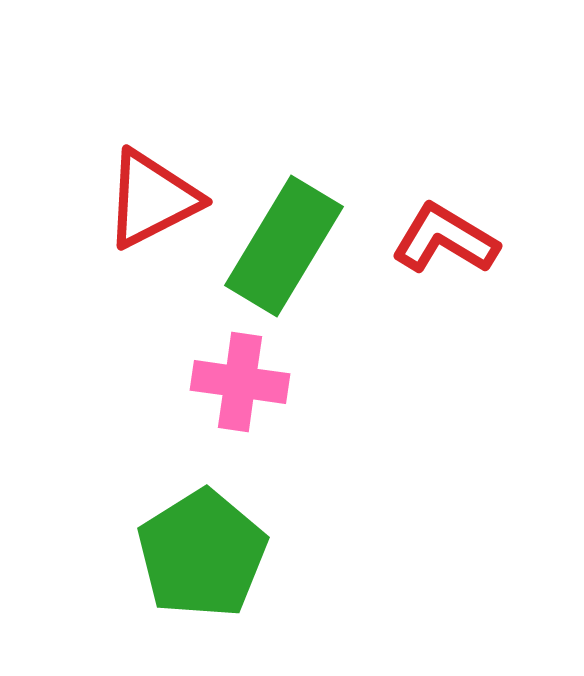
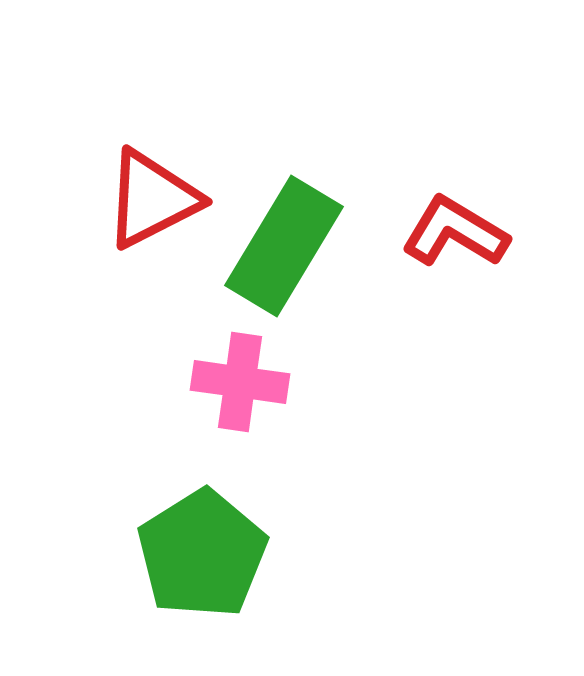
red L-shape: moved 10 px right, 7 px up
